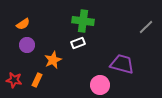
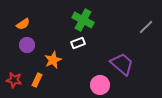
green cross: moved 1 px up; rotated 20 degrees clockwise
purple trapezoid: rotated 25 degrees clockwise
